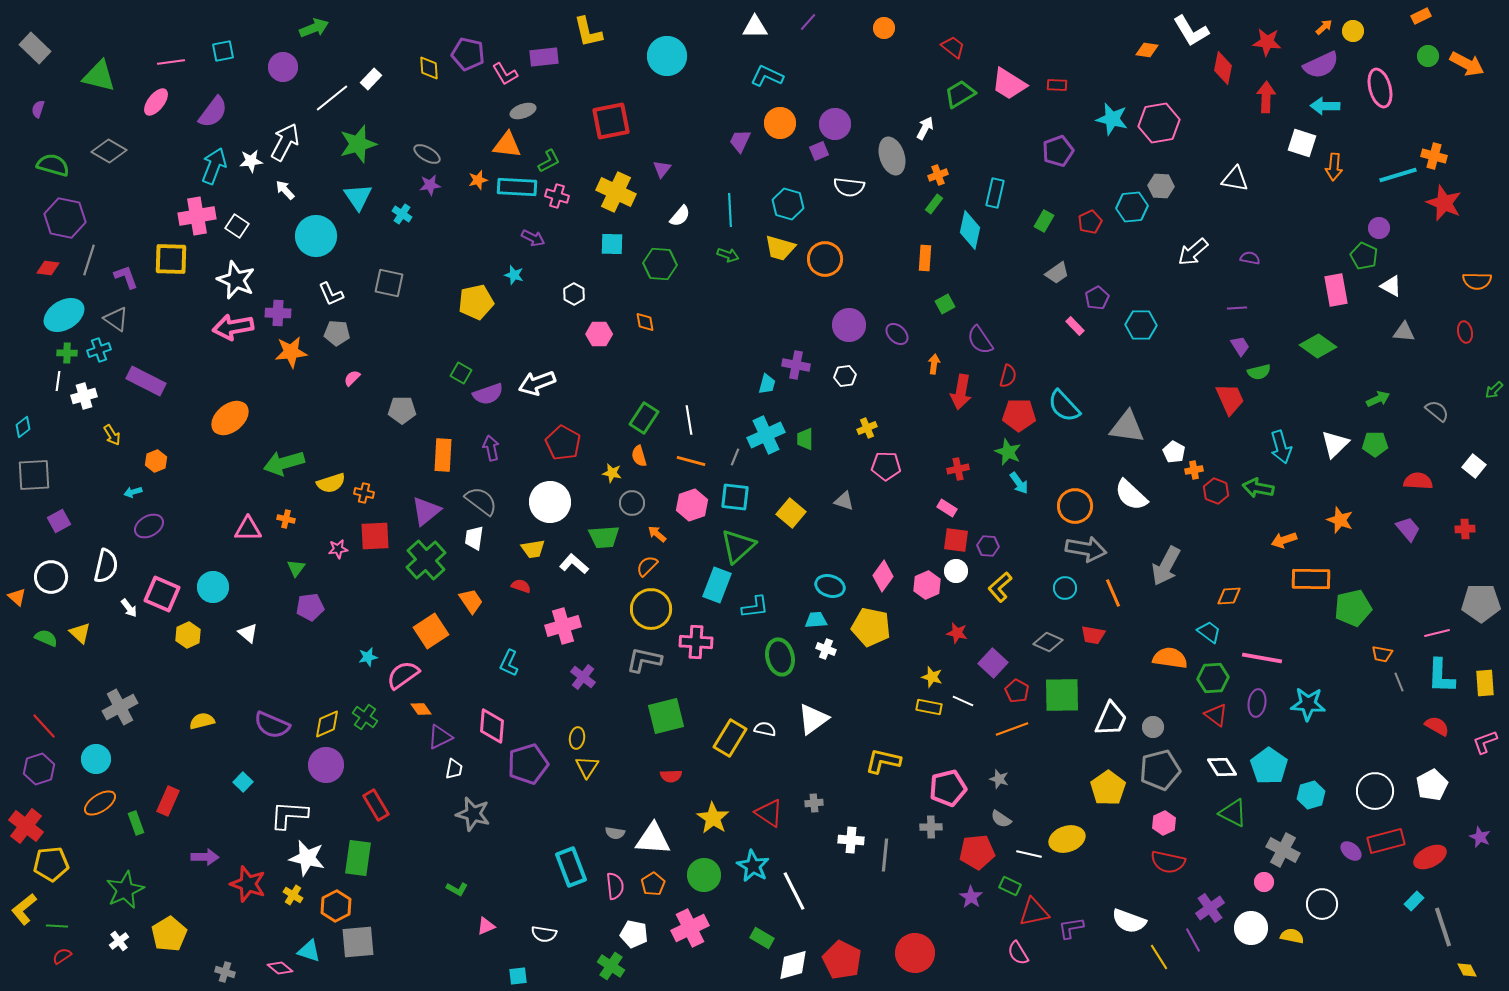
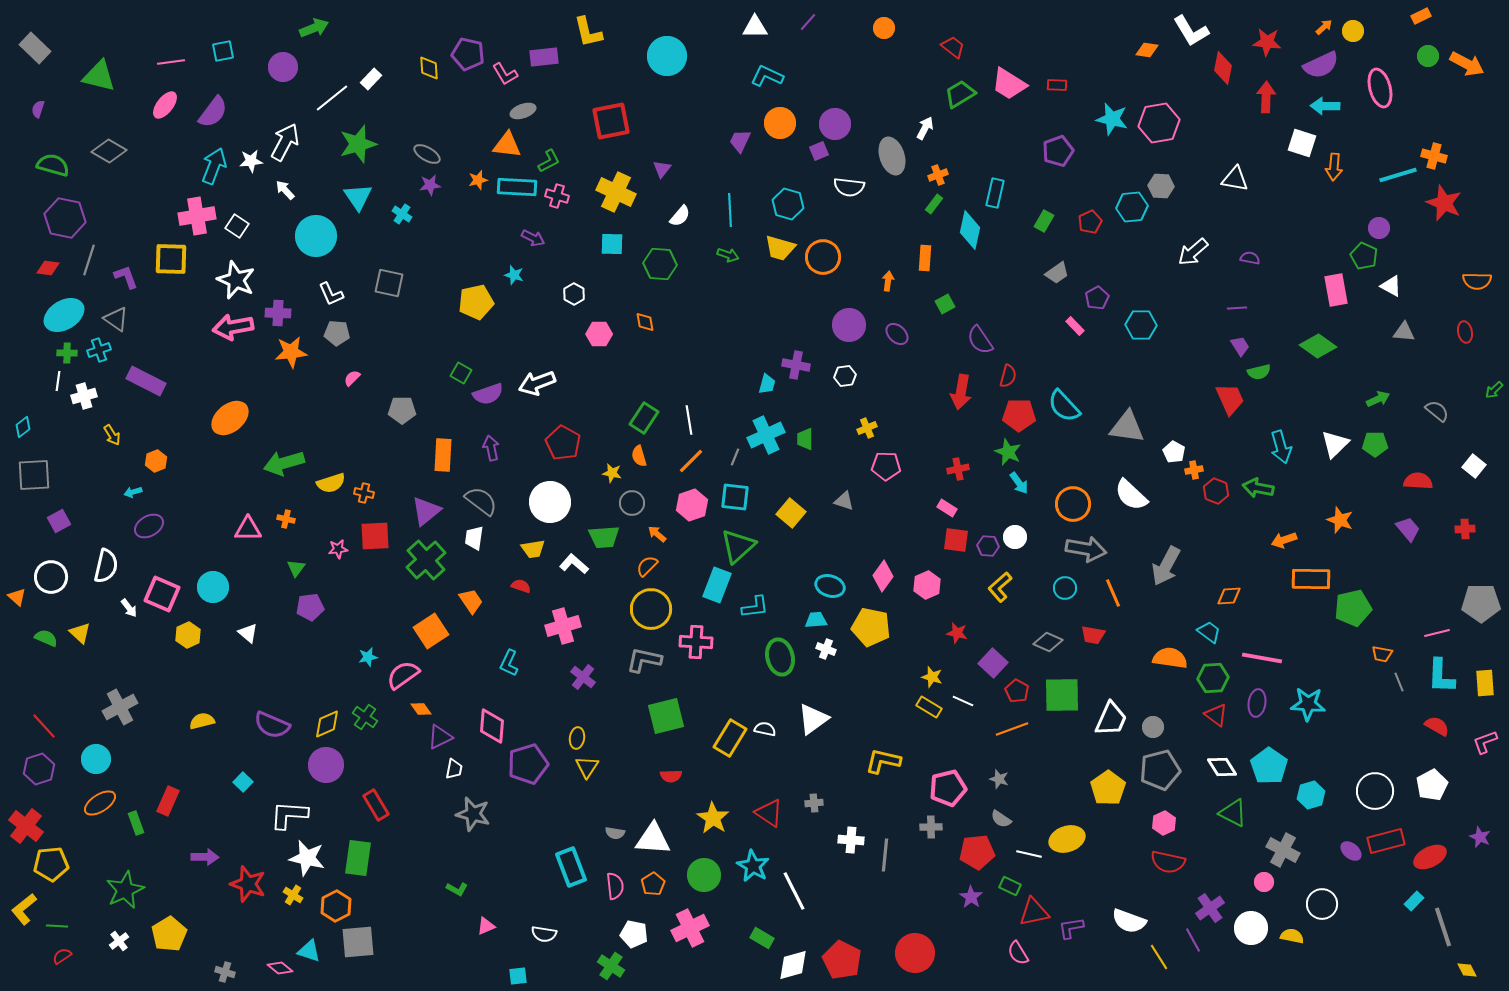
pink ellipse at (156, 102): moved 9 px right, 3 px down
orange circle at (825, 259): moved 2 px left, 2 px up
orange arrow at (934, 364): moved 46 px left, 83 px up
orange line at (691, 461): rotated 60 degrees counterclockwise
orange circle at (1075, 506): moved 2 px left, 2 px up
white circle at (956, 571): moved 59 px right, 34 px up
yellow rectangle at (929, 707): rotated 20 degrees clockwise
